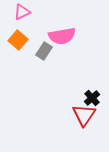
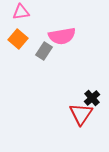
pink triangle: moved 1 px left; rotated 18 degrees clockwise
orange square: moved 1 px up
red triangle: moved 3 px left, 1 px up
